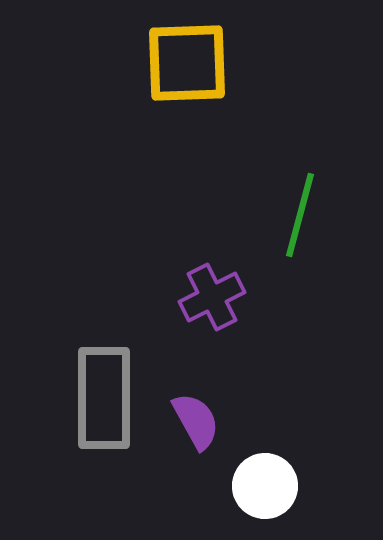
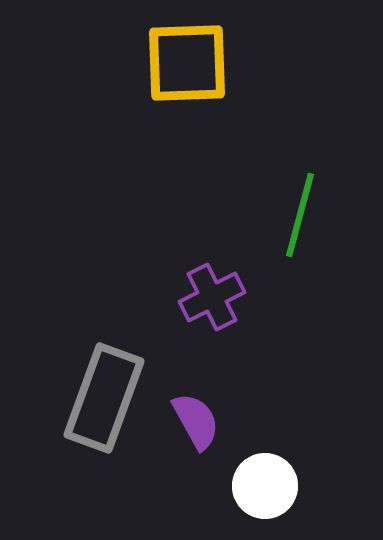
gray rectangle: rotated 20 degrees clockwise
